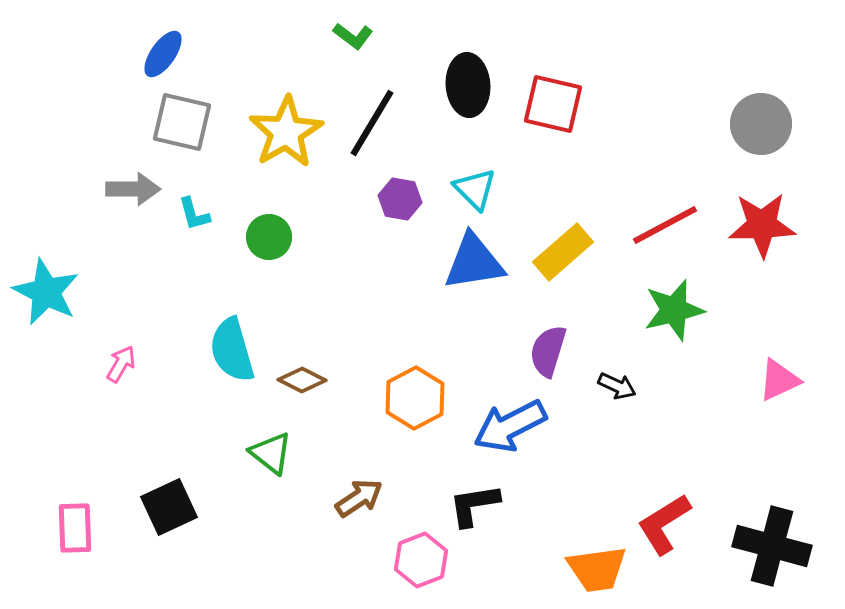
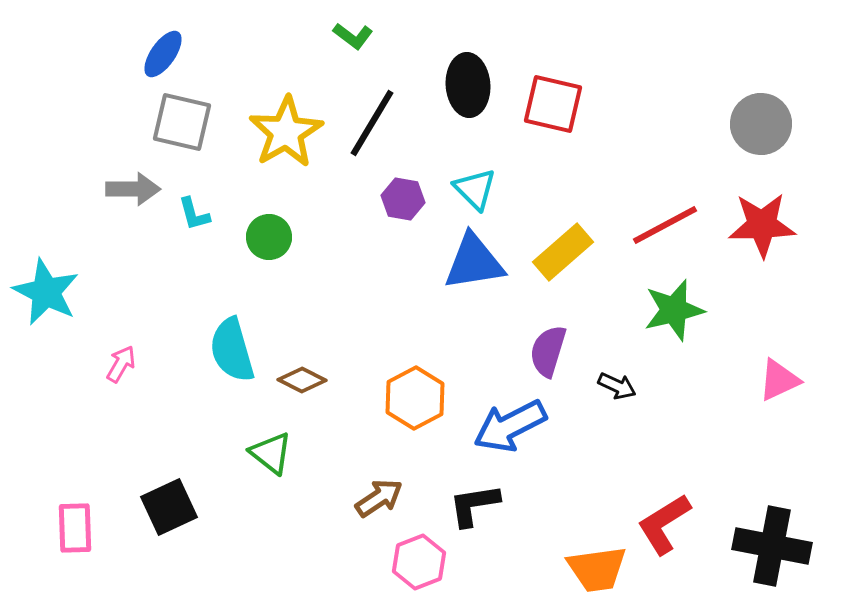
purple hexagon: moved 3 px right
brown arrow: moved 20 px right
black cross: rotated 4 degrees counterclockwise
pink hexagon: moved 2 px left, 2 px down
